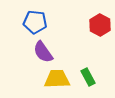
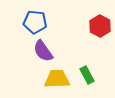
red hexagon: moved 1 px down
purple semicircle: moved 1 px up
green rectangle: moved 1 px left, 2 px up
